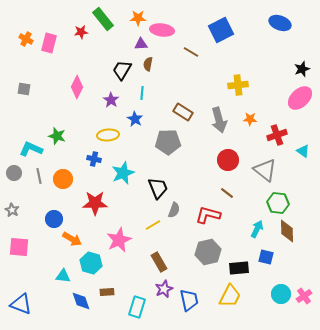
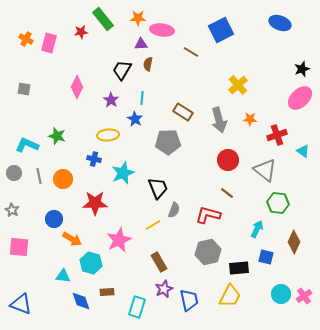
yellow cross at (238, 85): rotated 36 degrees counterclockwise
cyan line at (142, 93): moved 5 px down
cyan L-shape at (31, 149): moved 4 px left, 4 px up
brown diamond at (287, 231): moved 7 px right, 11 px down; rotated 25 degrees clockwise
